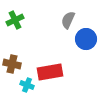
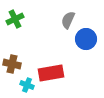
green cross: moved 1 px up
red rectangle: moved 1 px right, 1 px down
